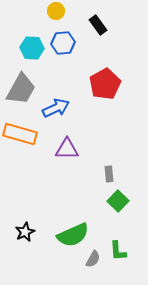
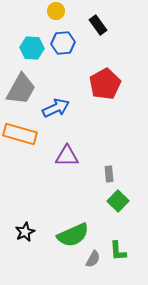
purple triangle: moved 7 px down
